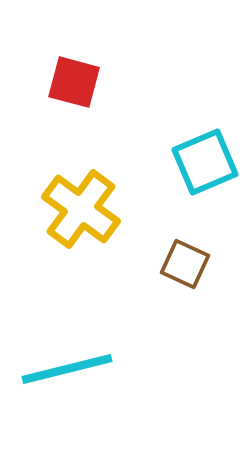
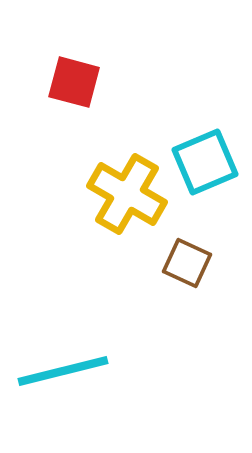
yellow cross: moved 46 px right, 15 px up; rotated 6 degrees counterclockwise
brown square: moved 2 px right, 1 px up
cyan line: moved 4 px left, 2 px down
